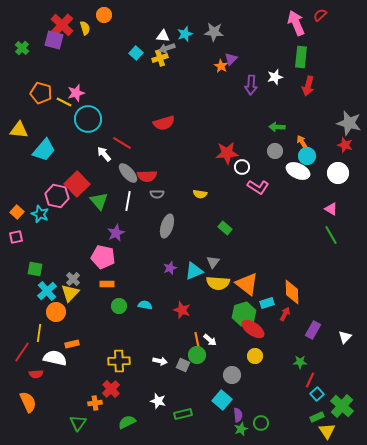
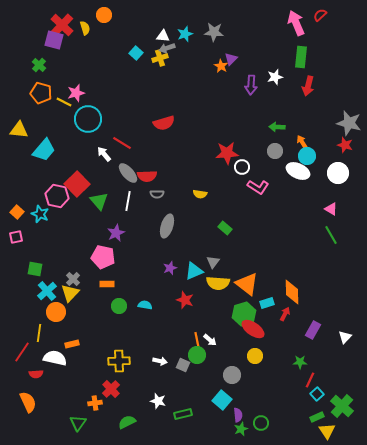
green cross at (22, 48): moved 17 px right, 17 px down
red star at (182, 310): moved 3 px right, 10 px up
